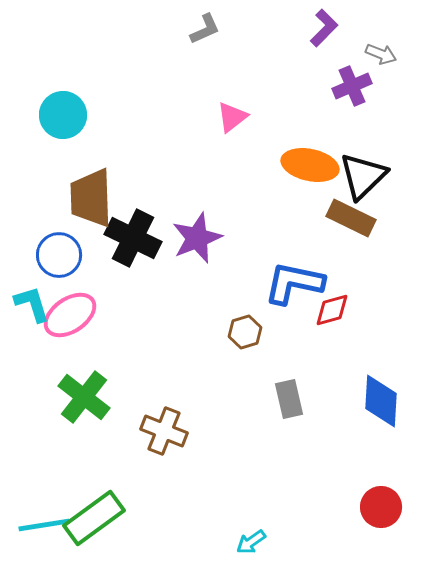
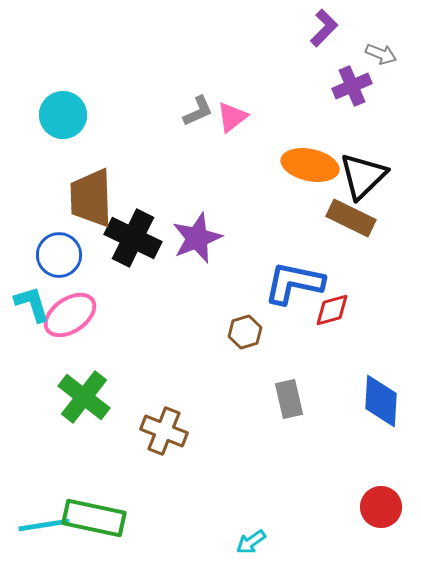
gray L-shape: moved 7 px left, 82 px down
green rectangle: rotated 48 degrees clockwise
